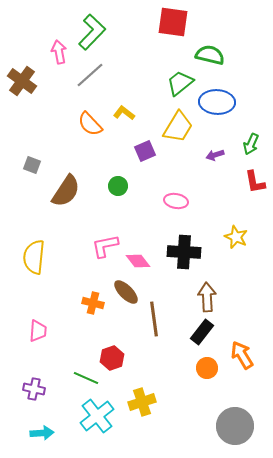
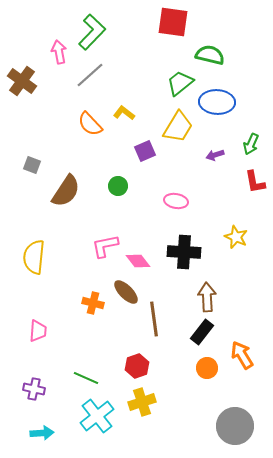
red hexagon: moved 25 px right, 8 px down
